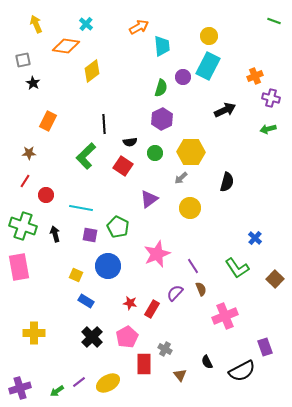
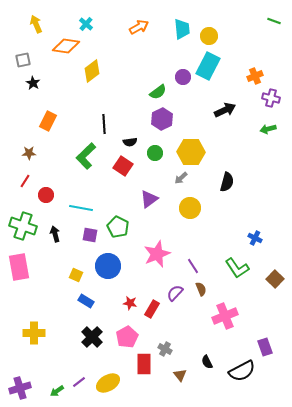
cyan trapezoid at (162, 46): moved 20 px right, 17 px up
green semicircle at (161, 88): moved 3 px left, 4 px down; rotated 36 degrees clockwise
blue cross at (255, 238): rotated 16 degrees counterclockwise
